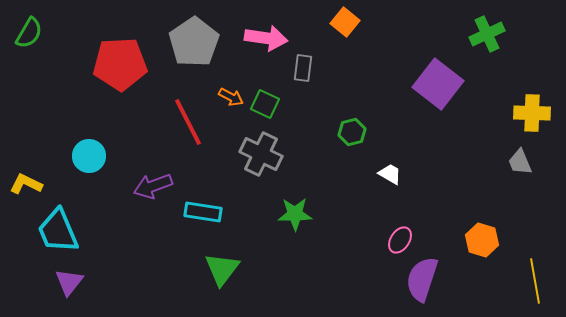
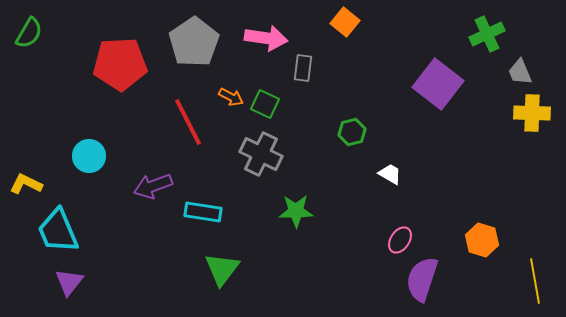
gray trapezoid: moved 90 px up
green star: moved 1 px right, 3 px up
